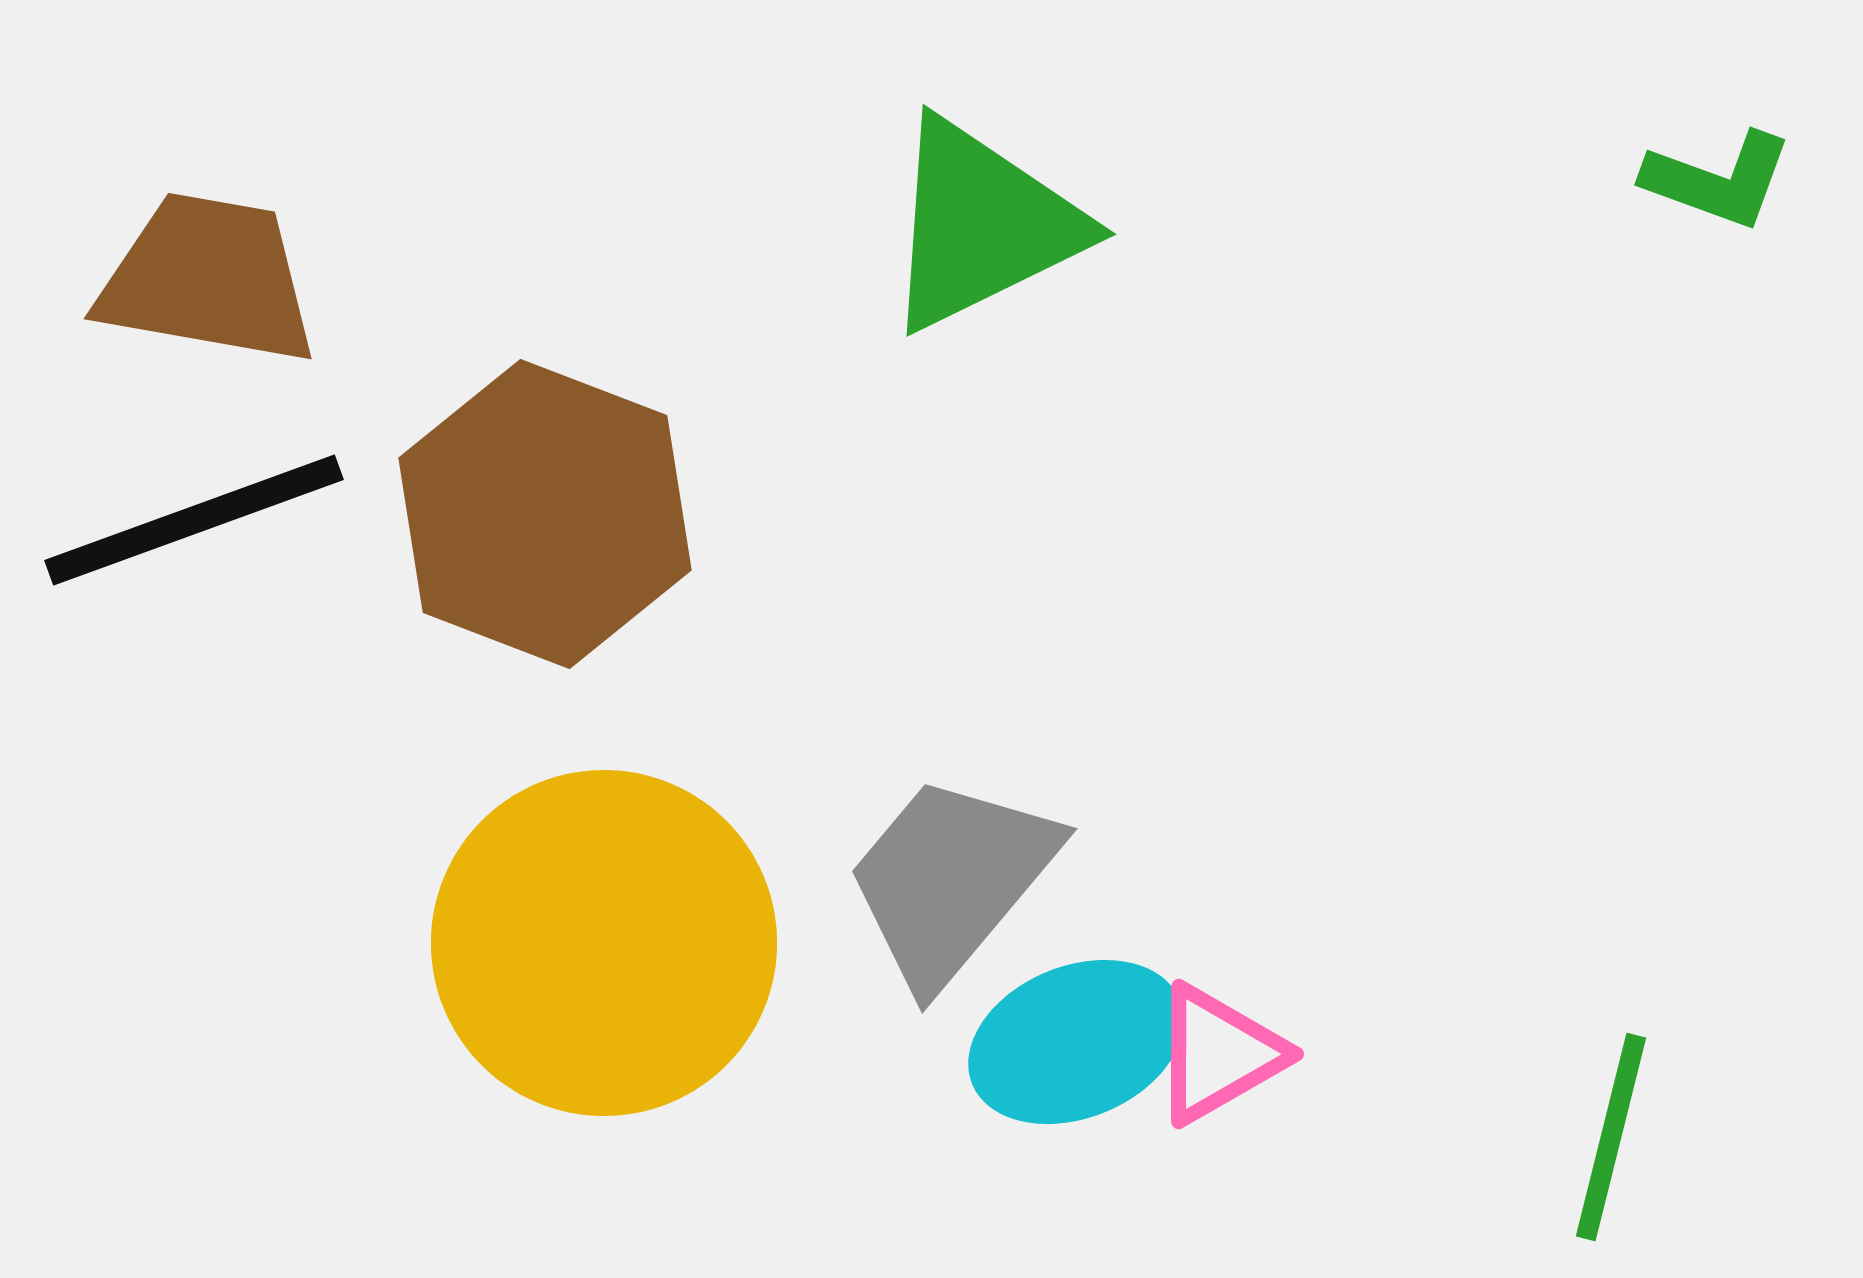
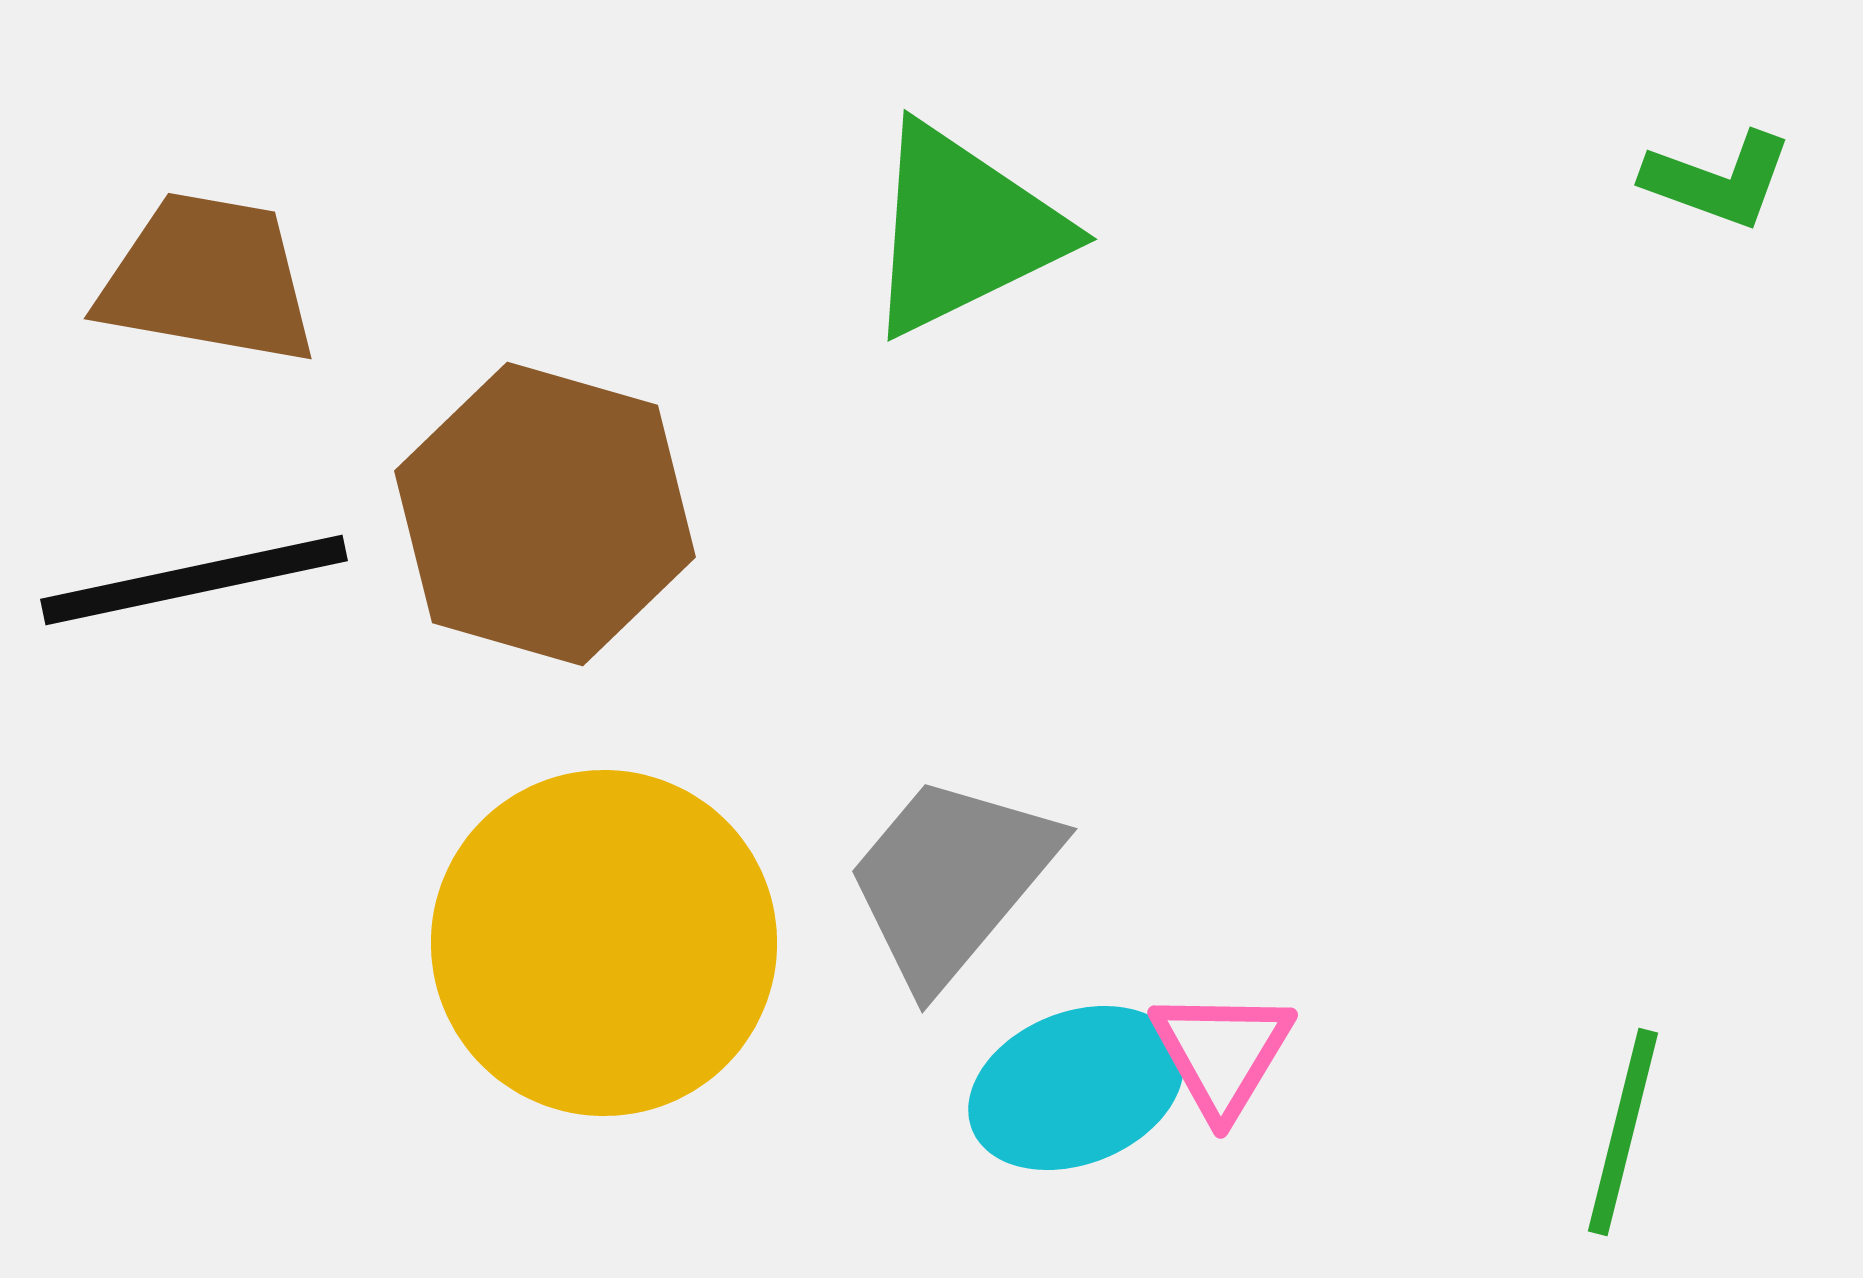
green triangle: moved 19 px left, 5 px down
brown hexagon: rotated 5 degrees counterclockwise
black line: moved 60 px down; rotated 8 degrees clockwise
cyan ellipse: moved 46 px down
pink triangle: moved 4 px right, 1 px up; rotated 29 degrees counterclockwise
green line: moved 12 px right, 5 px up
